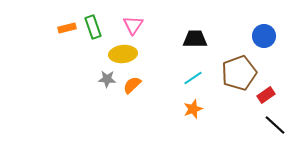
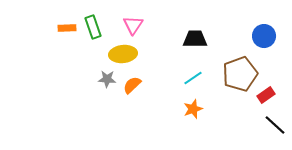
orange rectangle: rotated 12 degrees clockwise
brown pentagon: moved 1 px right, 1 px down
